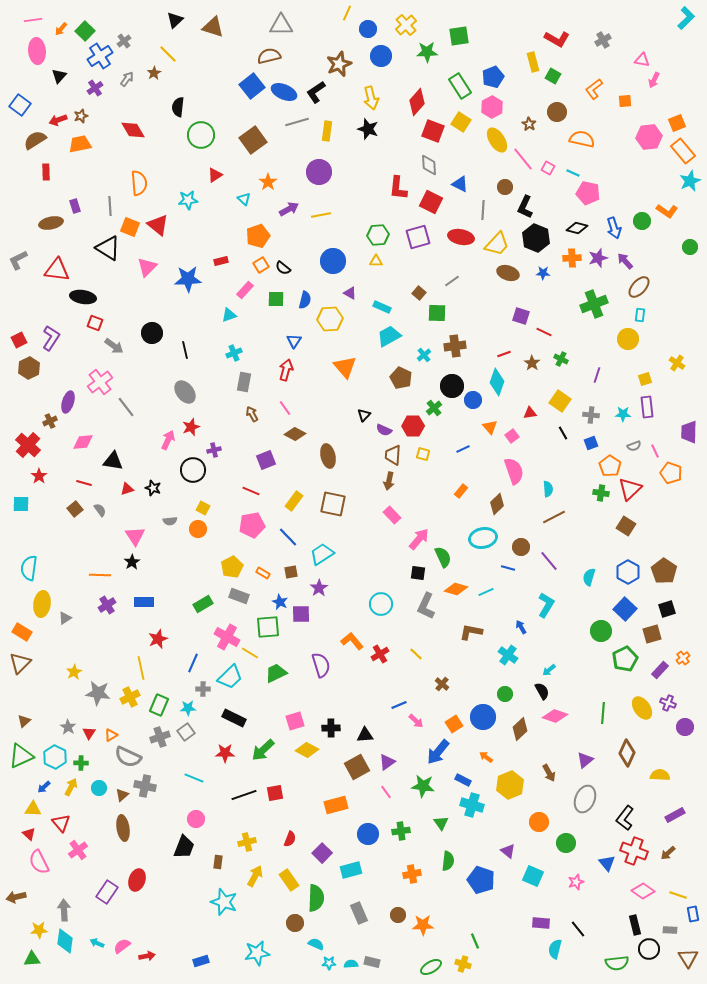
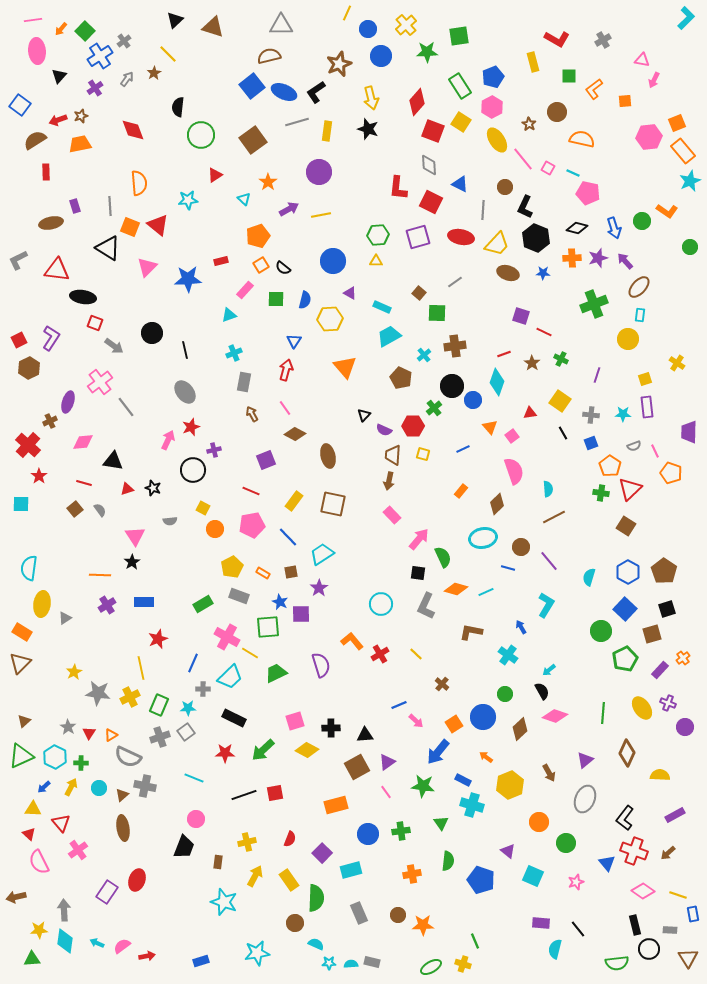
green square at (553, 76): moved 16 px right; rotated 28 degrees counterclockwise
red diamond at (133, 130): rotated 10 degrees clockwise
gray line at (452, 281): moved 3 px right, 1 px down
orange circle at (198, 529): moved 17 px right
